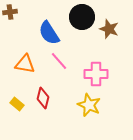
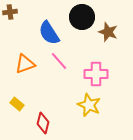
brown star: moved 1 px left, 3 px down
orange triangle: rotated 30 degrees counterclockwise
red diamond: moved 25 px down
